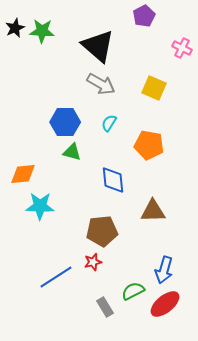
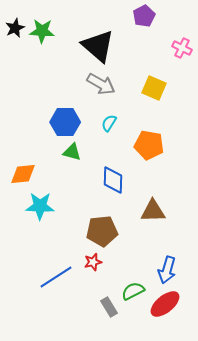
blue diamond: rotated 8 degrees clockwise
blue arrow: moved 3 px right
gray rectangle: moved 4 px right
